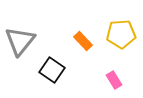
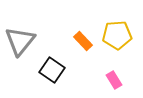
yellow pentagon: moved 4 px left, 1 px down
